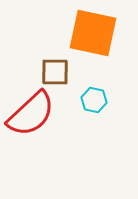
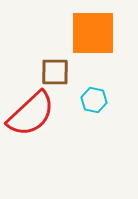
orange square: rotated 12 degrees counterclockwise
